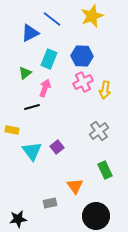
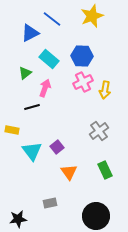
cyan rectangle: rotated 72 degrees counterclockwise
orange triangle: moved 6 px left, 14 px up
